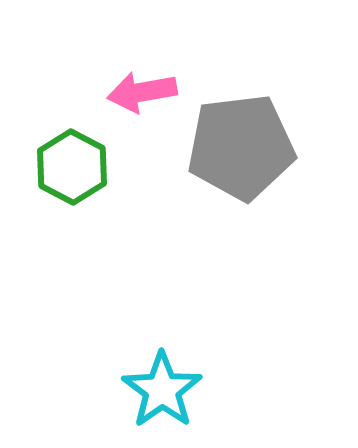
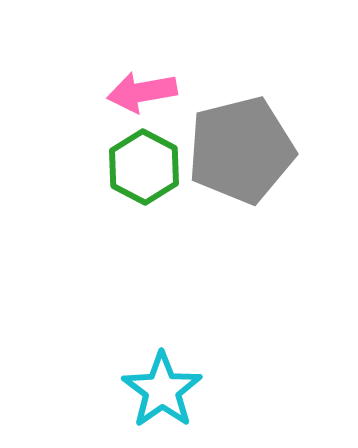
gray pentagon: moved 3 px down; rotated 7 degrees counterclockwise
green hexagon: moved 72 px right
